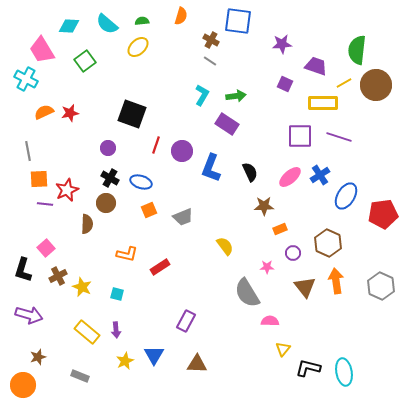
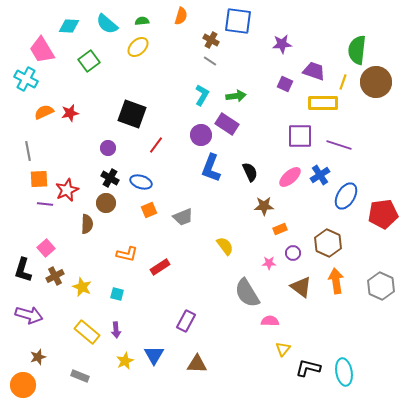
green square at (85, 61): moved 4 px right
purple trapezoid at (316, 66): moved 2 px left, 5 px down
yellow line at (344, 83): moved 1 px left, 1 px up; rotated 42 degrees counterclockwise
brown circle at (376, 85): moved 3 px up
purple line at (339, 137): moved 8 px down
red line at (156, 145): rotated 18 degrees clockwise
purple circle at (182, 151): moved 19 px right, 16 px up
pink star at (267, 267): moved 2 px right, 4 px up
brown cross at (58, 276): moved 3 px left
brown triangle at (305, 287): moved 4 px left; rotated 15 degrees counterclockwise
